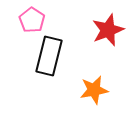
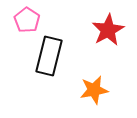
pink pentagon: moved 5 px left
red star: rotated 8 degrees counterclockwise
